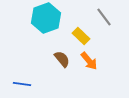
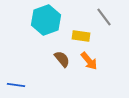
cyan hexagon: moved 2 px down
yellow rectangle: rotated 36 degrees counterclockwise
blue line: moved 6 px left, 1 px down
